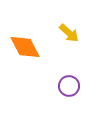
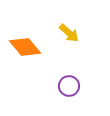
orange diamond: rotated 12 degrees counterclockwise
